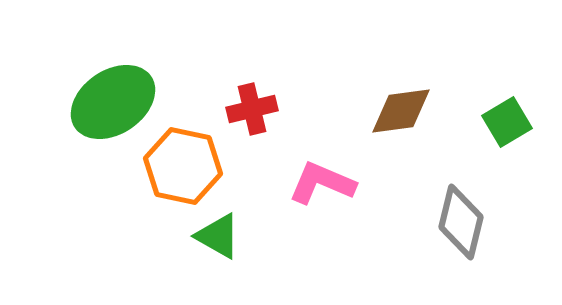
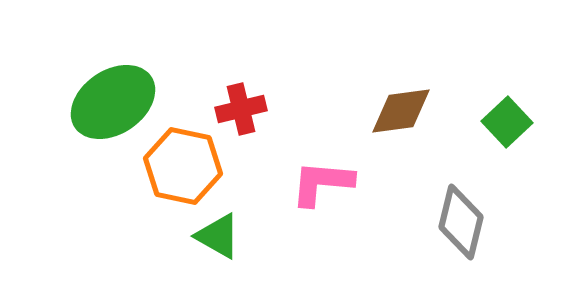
red cross: moved 11 px left
green square: rotated 12 degrees counterclockwise
pink L-shape: rotated 18 degrees counterclockwise
